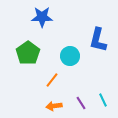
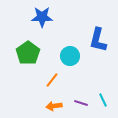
purple line: rotated 40 degrees counterclockwise
